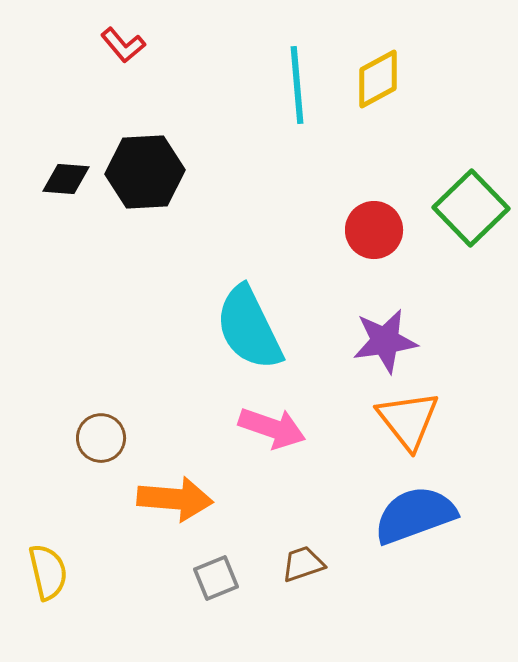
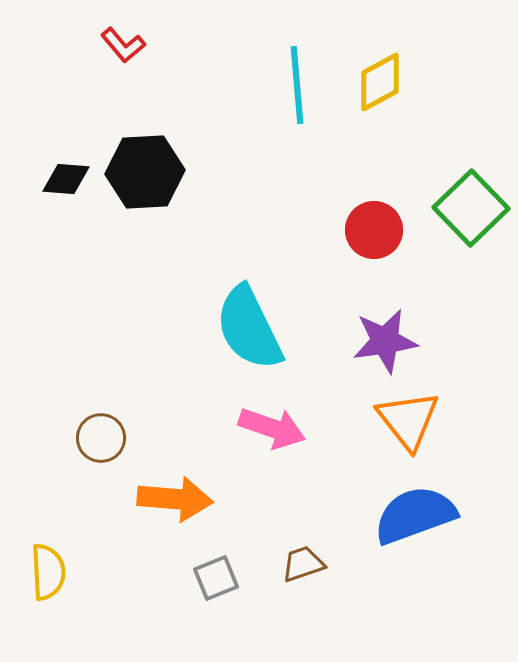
yellow diamond: moved 2 px right, 3 px down
yellow semicircle: rotated 10 degrees clockwise
